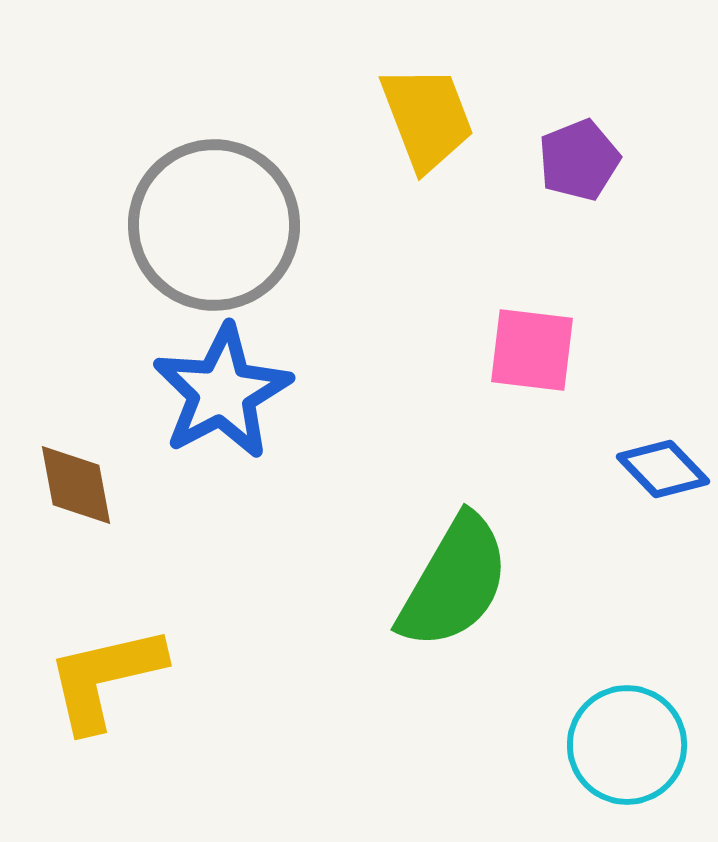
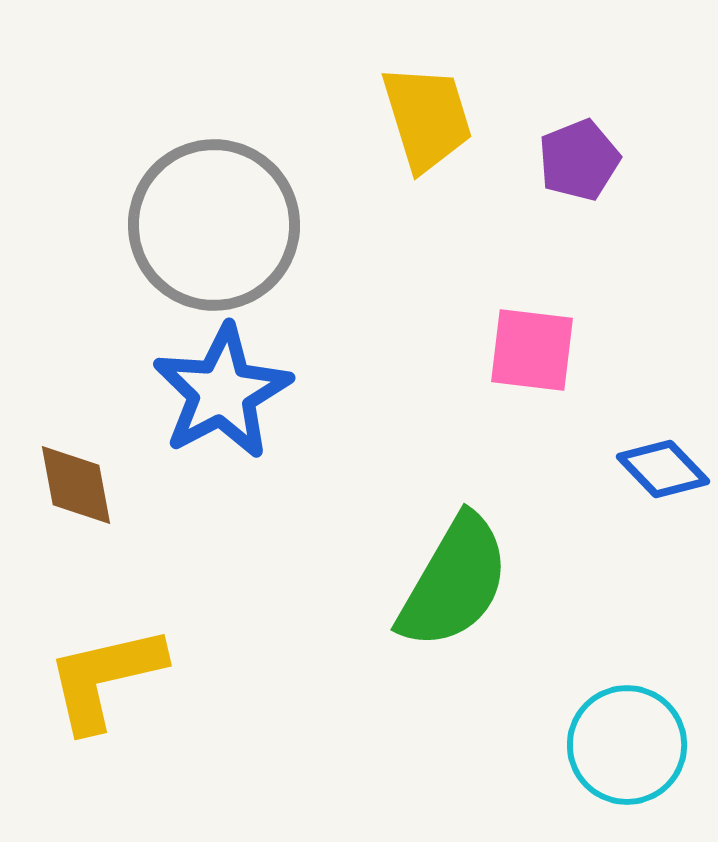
yellow trapezoid: rotated 4 degrees clockwise
